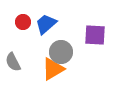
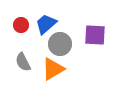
red circle: moved 2 px left, 3 px down
gray circle: moved 1 px left, 8 px up
gray semicircle: moved 10 px right
